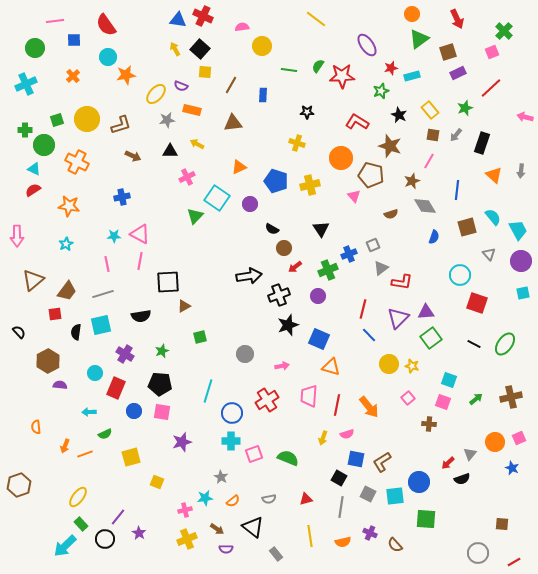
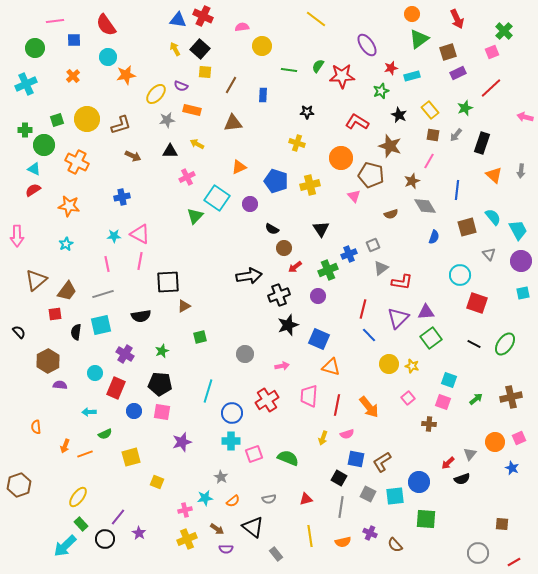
brown triangle at (33, 280): moved 3 px right
